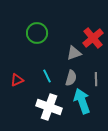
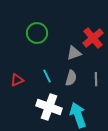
cyan arrow: moved 4 px left, 14 px down
